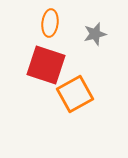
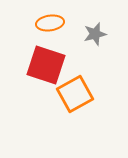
orange ellipse: rotated 76 degrees clockwise
